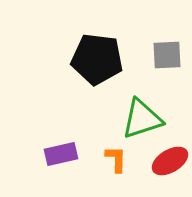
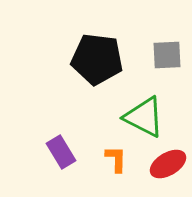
green triangle: moved 2 px right, 2 px up; rotated 45 degrees clockwise
purple rectangle: moved 2 px up; rotated 72 degrees clockwise
red ellipse: moved 2 px left, 3 px down
